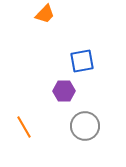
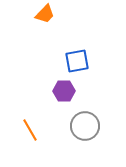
blue square: moved 5 px left
orange line: moved 6 px right, 3 px down
